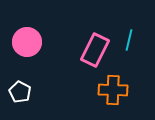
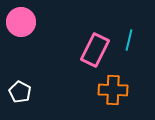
pink circle: moved 6 px left, 20 px up
